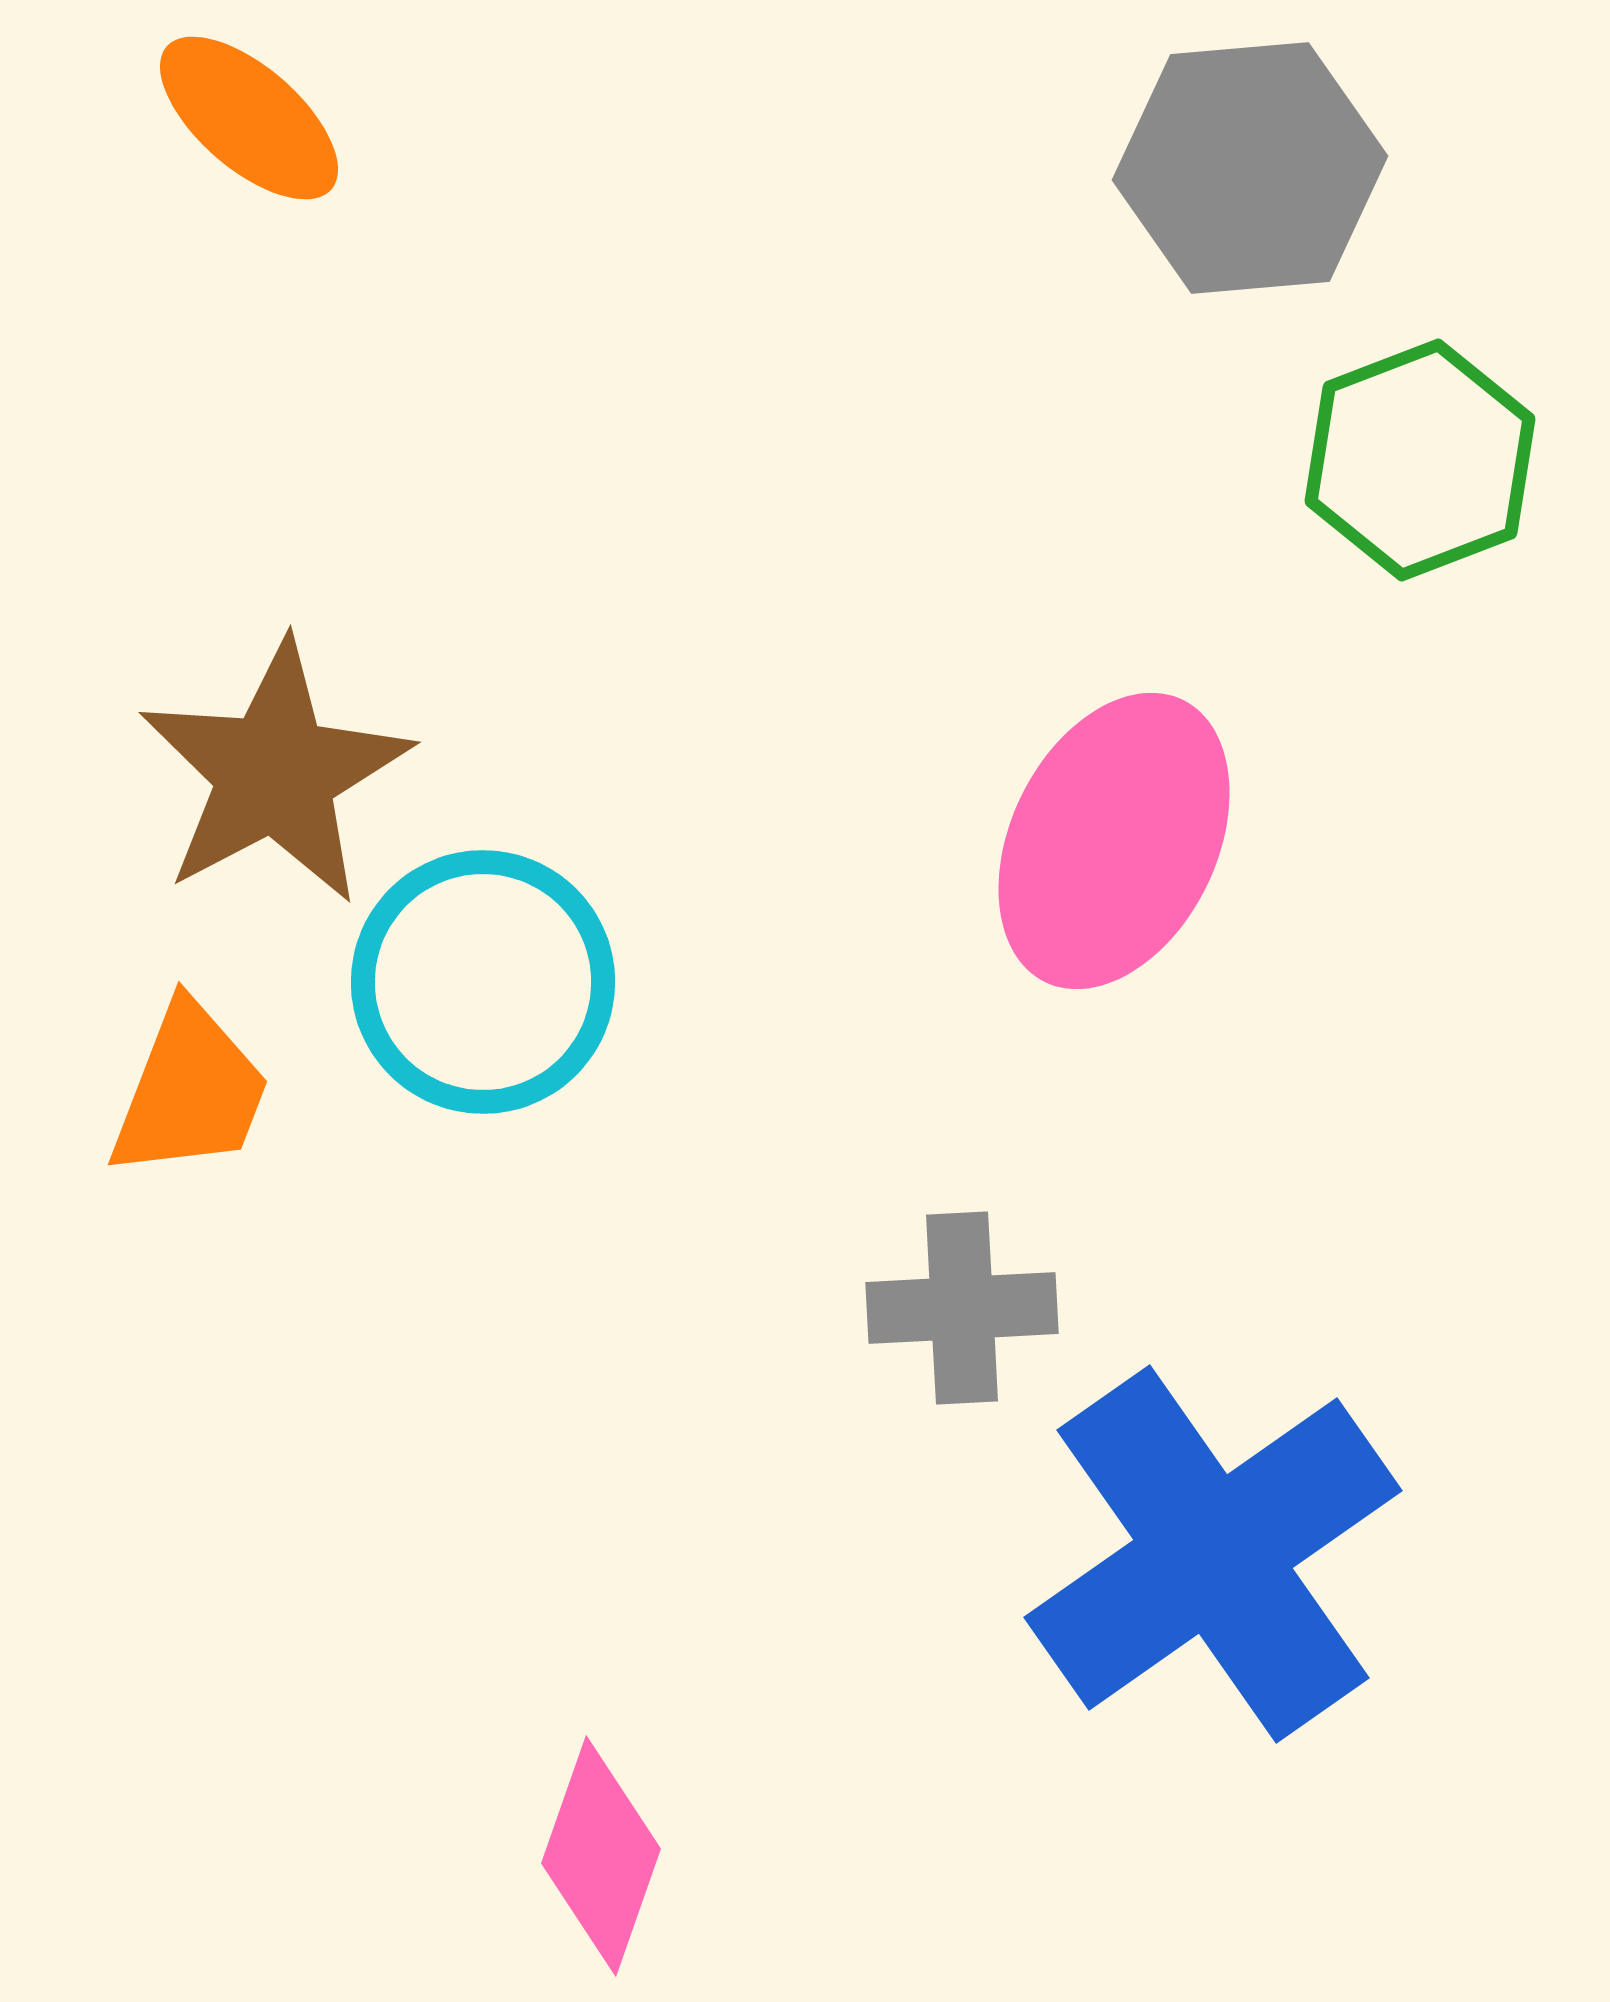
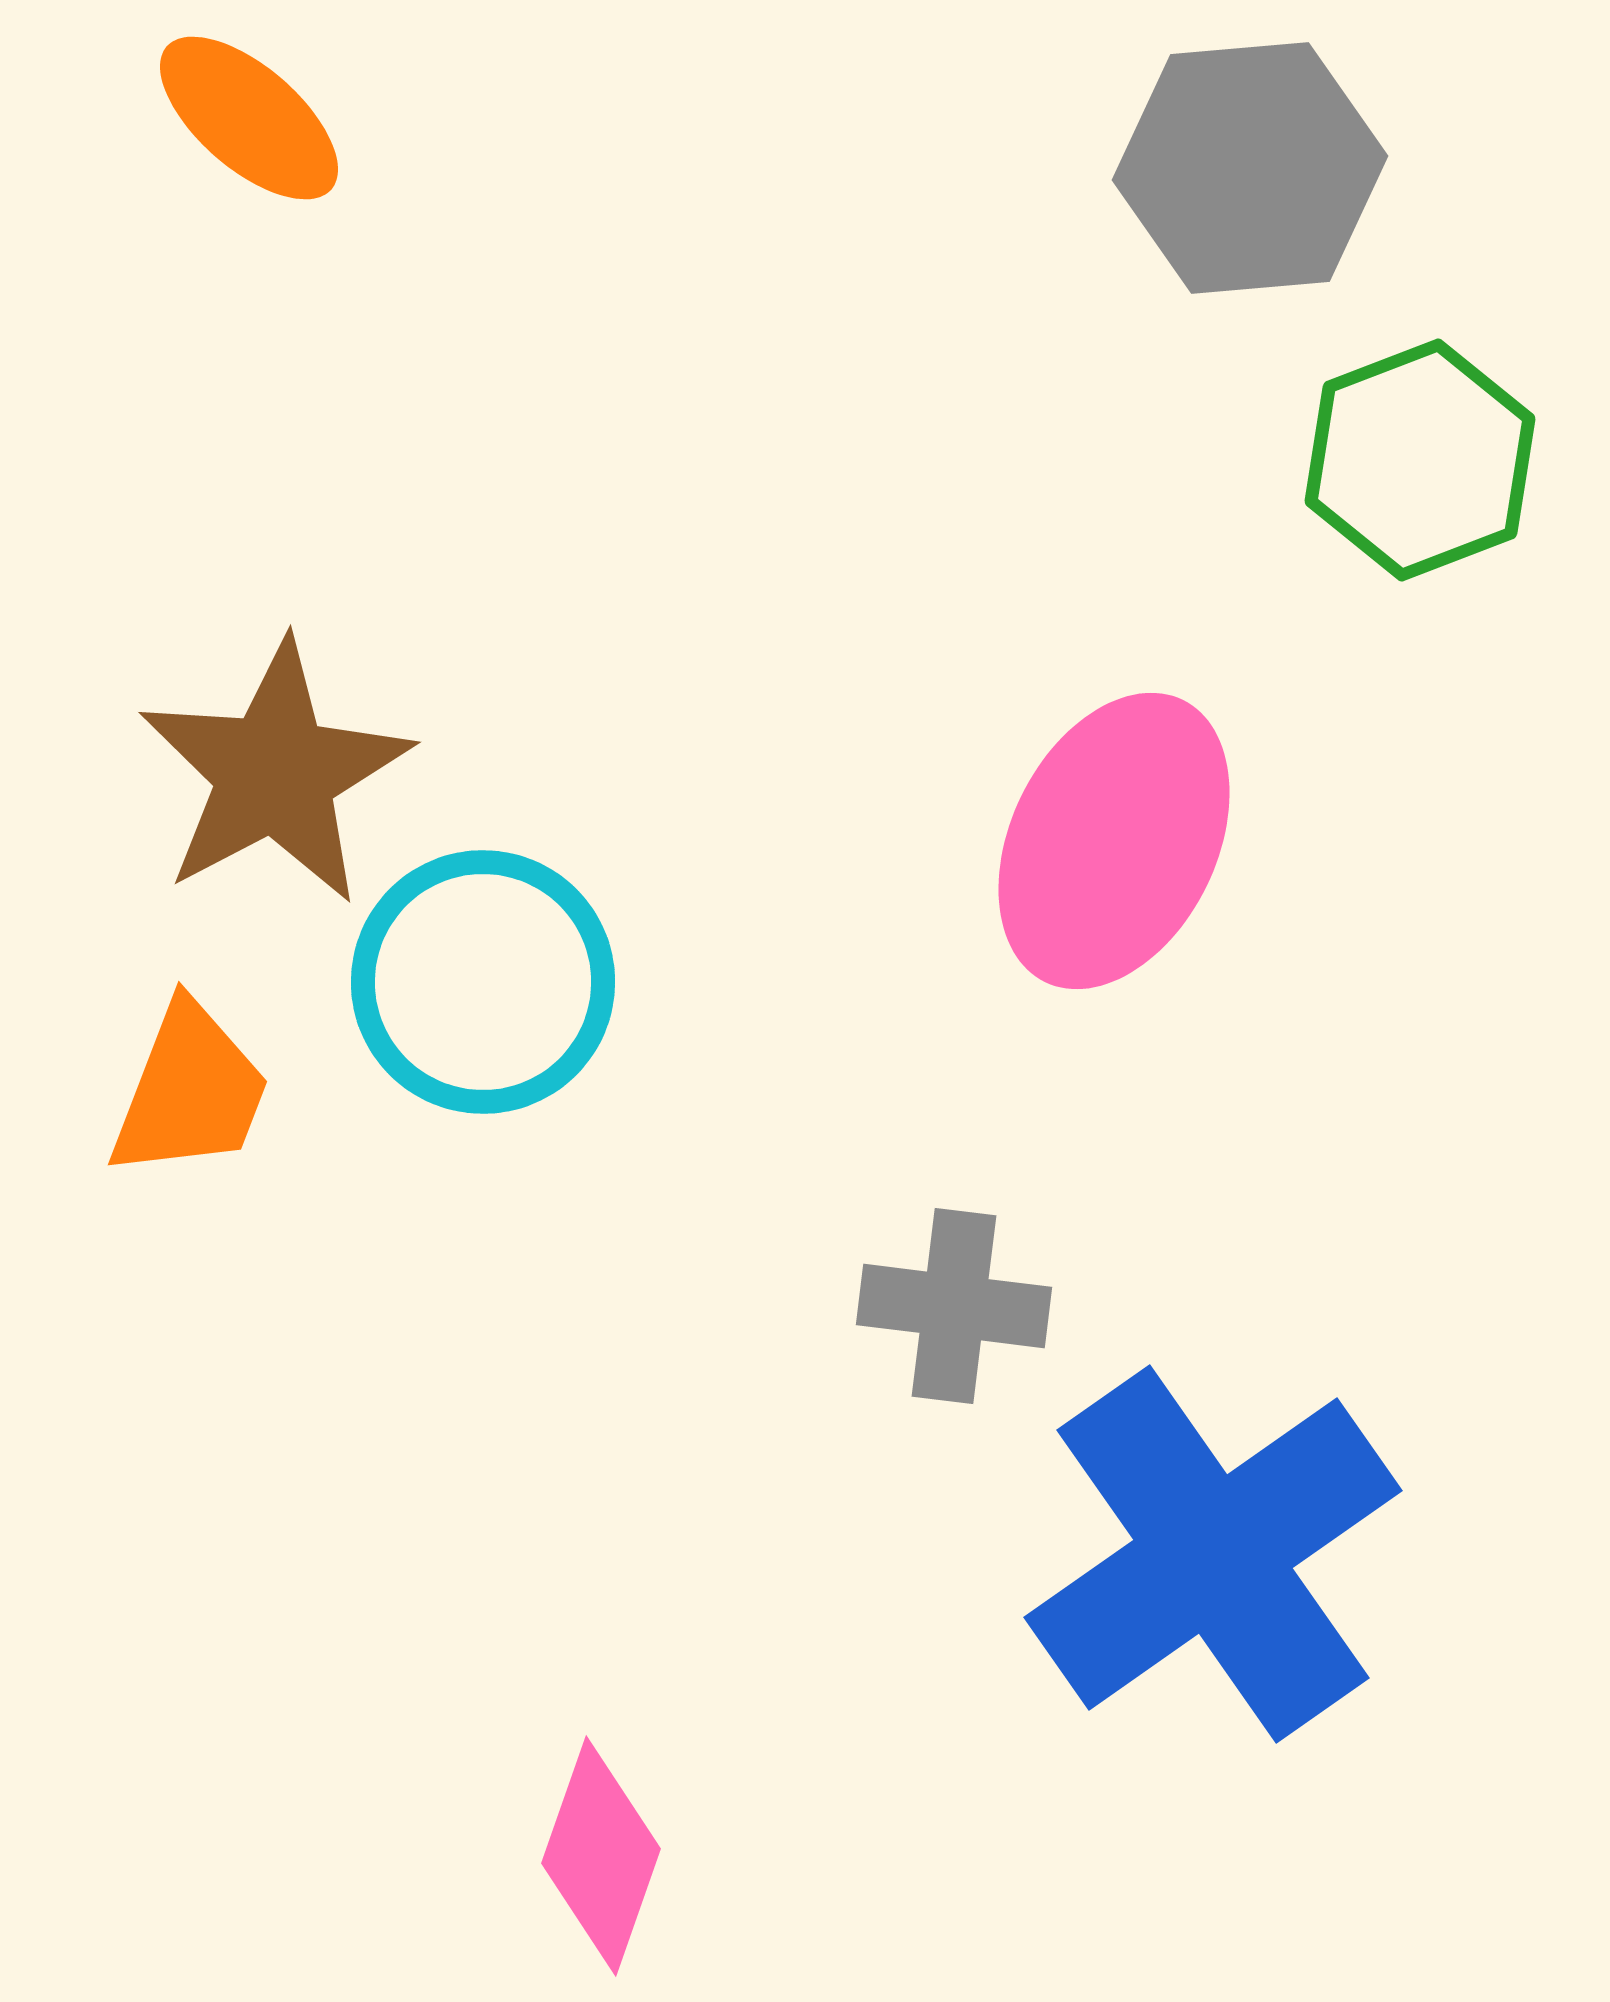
gray cross: moved 8 px left, 2 px up; rotated 10 degrees clockwise
